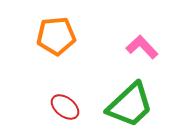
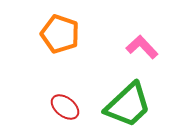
orange pentagon: moved 4 px right, 2 px up; rotated 24 degrees clockwise
green trapezoid: moved 2 px left
